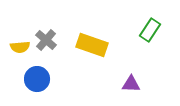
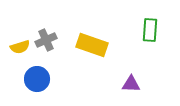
green rectangle: rotated 30 degrees counterclockwise
gray cross: rotated 25 degrees clockwise
yellow semicircle: rotated 12 degrees counterclockwise
